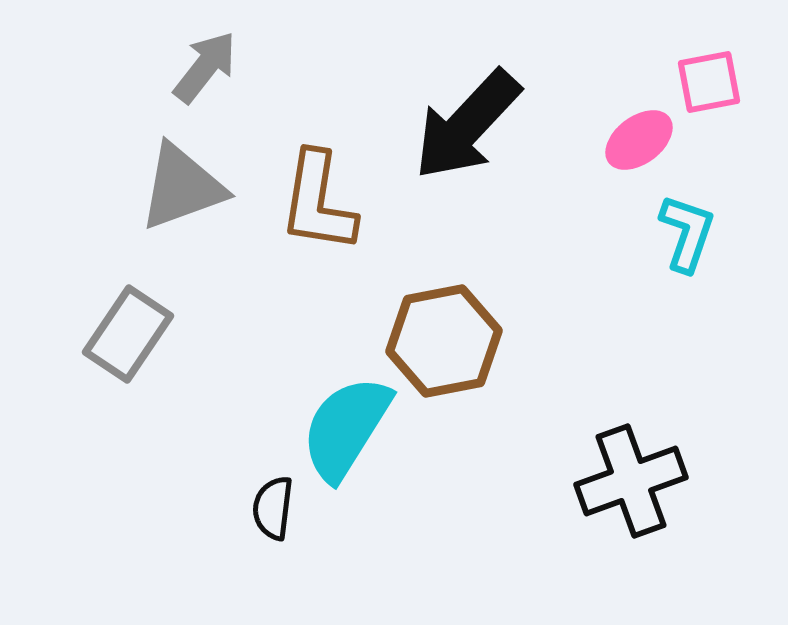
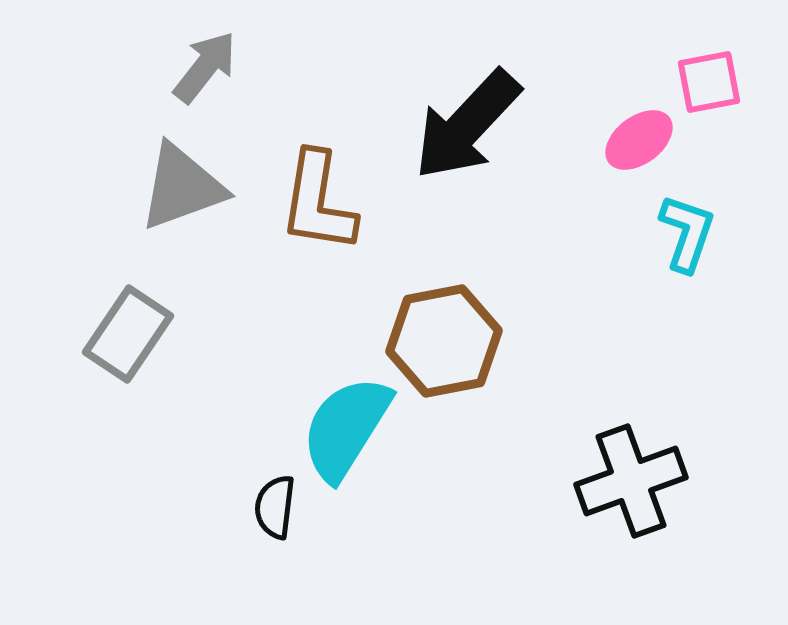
black semicircle: moved 2 px right, 1 px up
